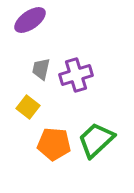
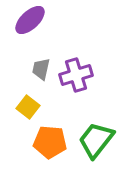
purple ellipse: rotated 8 degrees counterclockwise
green trapezoid: rotated 9 degrees counterclockwise
orange pentagon: moved 4 px left, 2 px up
